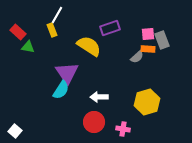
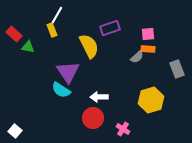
red rectangle: moved 4 px left, 2 px down
gray rectangle: moved 15 px right, 29 px down
yellow semicircle: rotated 30 degrees clockwise
purple triangle: moved 1 px right, 1 px up
cyan semicircle: rotated 90 degrees clockwise
yellow hexagon: moved 4 px right, 2 px up
red circle: moved 1 px left, 4 px up
pink cross: rotated 24 degrees clockwise
